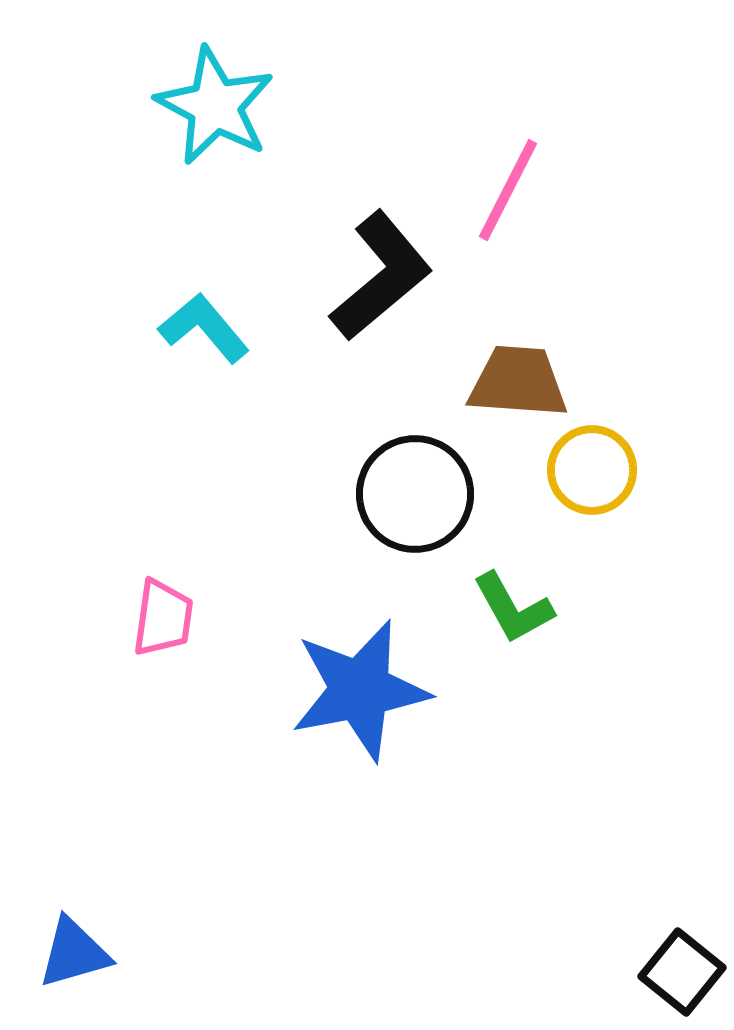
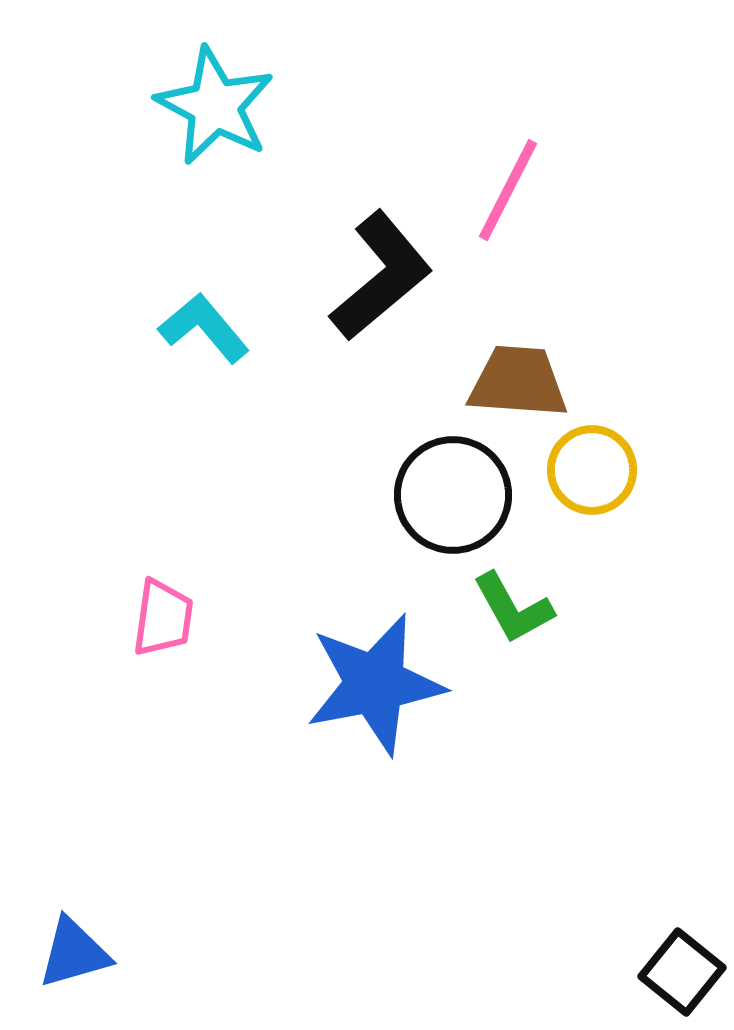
black circle: moved 38 px right, 1 px down
blue star: moved 15 px right, 6 px up
